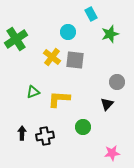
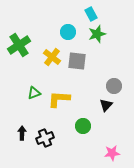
green star: moved 13 px left
green cross: moved 3 px right, 6 px down
gray square: moved 2 px right, 1 px down
gray circle: moved 3 px left, 4 px down
green triangle: moved 1 px right, 1 px down
black triangle: moved 1 px left, 1 px down
green circle: moved 1 px up
black cross: moved 2 px down; rotated 12 degrees counterclockwise
